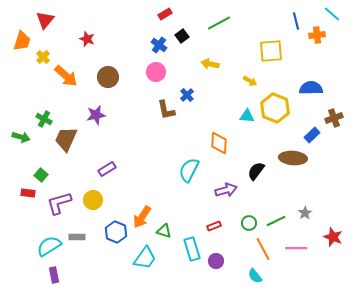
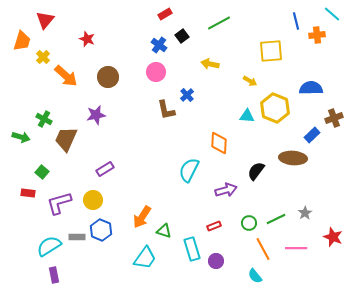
purple rectangle at (107, 169): moved 2 px left
green square at (41, 175): moved 1 px right, 3 px up
green line at (276, 221): moved 2 px up
blue hexagon at (116, 232): moved 15 px left, 2 px up
